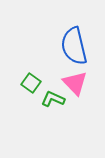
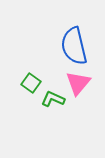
pink triangle: moved 3 px right; rotated 24 degrees clockwise
